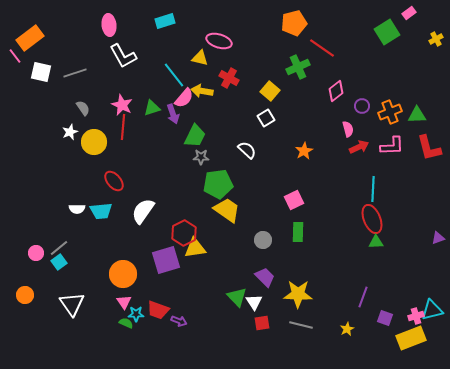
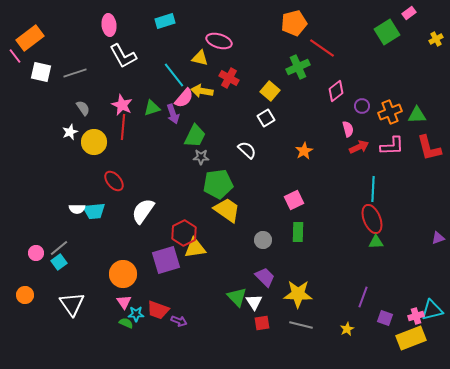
cyan trapezoid at (101, 211): moved 7 px left
